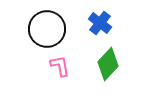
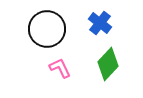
pink L-shape: moved 2 px down; rotated 15 degrees counterclockwise
